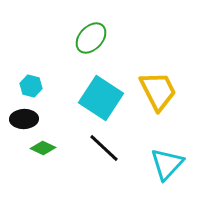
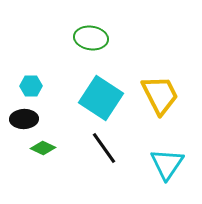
green ellipse: rotated 56 degrees clockwise
cyan hexagon: rotated 15 degrees counterclockwise
yellow trapezoid: moved 2 px right, 4 px down
black line: rotated 12 degrees clockwise
cyan triangle: rotated 9 degrees counterclockwise
